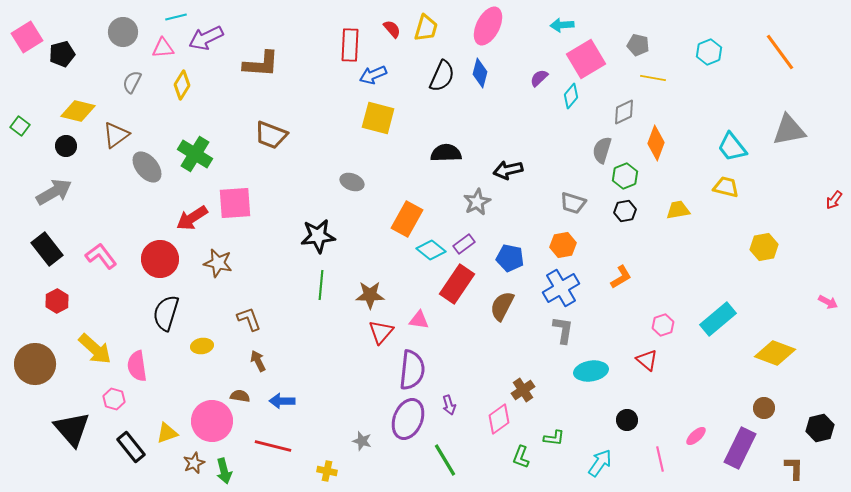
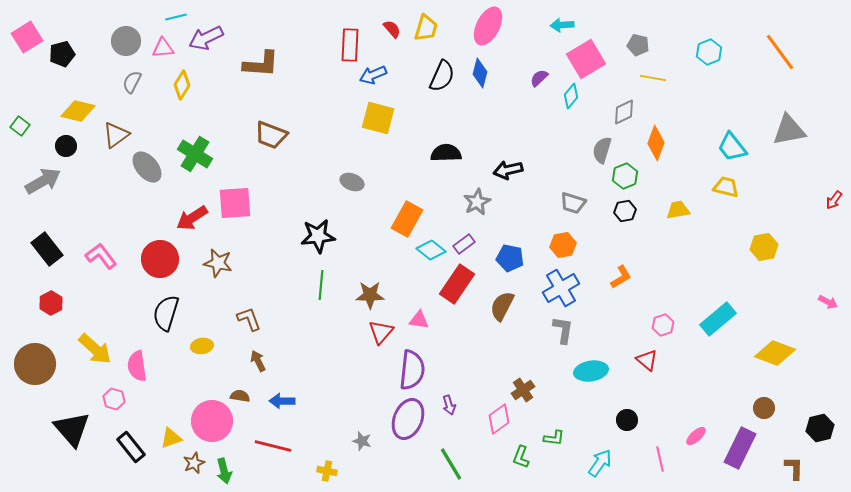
gray circle at (123, 32): moved 3 px right, 9 px down
gray arrow at (54, 192): moved 11 px left, 11 px up
red hexagon at (57, 301): moved 6 px left, 2 px down
yellow triangle at (167, 433): moved 4 px right, 5 px down
green line at (445, 460): moved 6 px right, 4 px down
